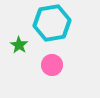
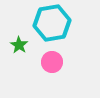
pink circle: moved 3 px up
